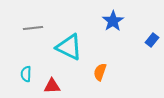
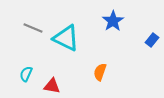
gray line: rotated 30 degrees clockwise
cyan triangle: moved 3 px left, 9 px up
cyan semicircle: rotated 21 degrees clockwise
red triangle: rotated 12 degrees clockwise
